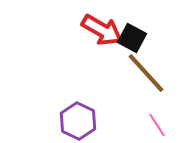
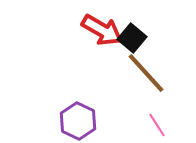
black square: rotated 12 degrees clockwise
